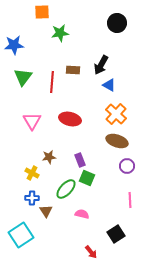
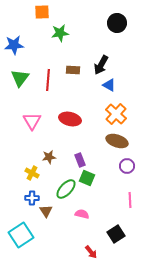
green triangle: moved 3 px left, 1 px down
red line: moved 4 px left, 2 px up
